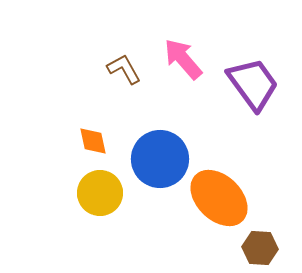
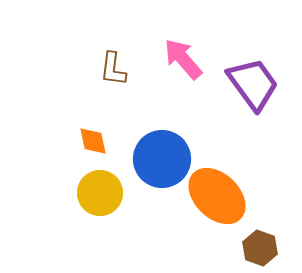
brown L-shape: moved 11 px left; rotated 144 degrees counterclockwise
blue circle: moved 2 px right
orange ellipse: moved 2 px left, 2 px up
brown hexagon: rotated 16 degrees clockwise
